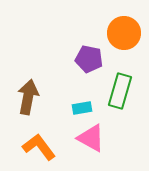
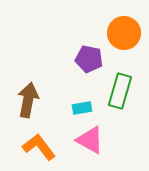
brown arrow: moved 3 px down
pink triangle: moved 1 px left, 2 px down
